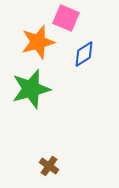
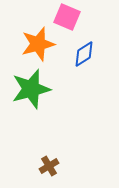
pink square: moved 1 px right, 1 px up
orange star: moved 2 px down
brown cross: rotated 24 degrees clockwise
